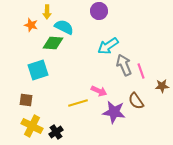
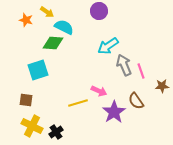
yellow arrow: rotated 56 degrees counterclockwise
orange star: moved 5 px left, 5 px up
purple star: rotated 30 degrees clockwise
